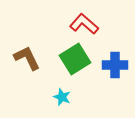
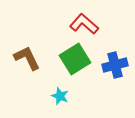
blue cross: rotated 15 degrees counterclockwise
cyan star: moved 2 px left, 1 px up
